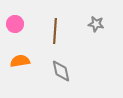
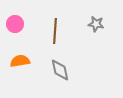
gray diamond: moved 1 px left, 1 px up
